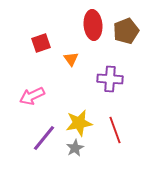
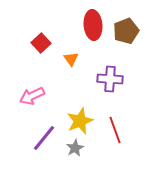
red square: rotated 24 degrees counterclockwise
yellow star: moved 1 px right, 2 px up; rotated 12 degrees counterclockwise
